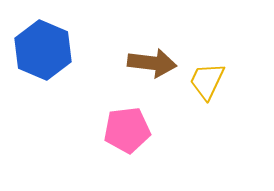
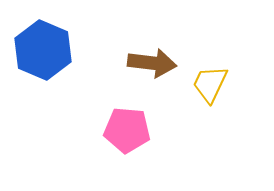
yellow trapezoid: moved 3 px right, 3 px down
pink pentagon: rotated 12 degrees clockwise
